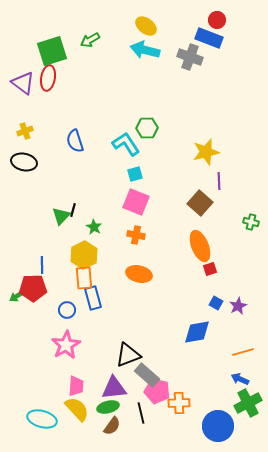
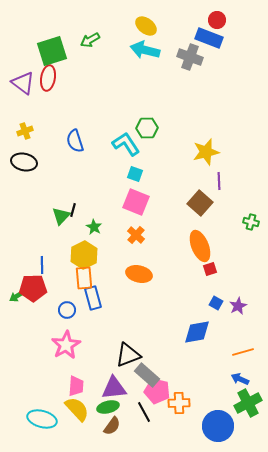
cyan square at (135, 174): rotated 35 degrees clockwise
orange cross at (136, 235): rotated 30 degrees clockwise
black line at (141, 413): moved 3 px right, 1 px up; rotated 15 degrees counterclockwise
